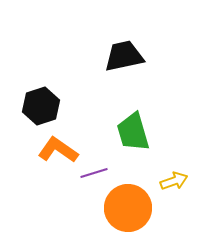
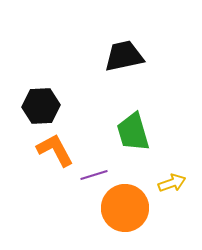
black hexagon: rotated 15 degrees clockwise
orange L-shape: moved 3 px left; rotated 27 degrees clockwise
purple line: moved 2 px down
yellow arrow: moved 2 px left, 2 px down
orange circle: moved 3 px left
